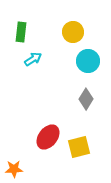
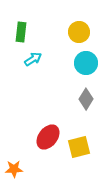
yellow circle: moved 6 px right
cyan circle: moved 2 px left, 2 px down
